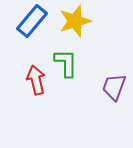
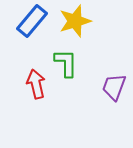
red arrow: moved 4 px down
